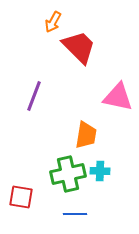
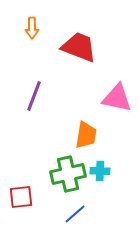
orange arrow: moved 21 px left, 6 px down; rotated 30 degrees counterclockwise
red trapezoid: rotated 24 degrees counterclockwise
pink triangle: moved 1 px left, 1 px down
red square: rotated 15 degrees counterclockwise
blue line: rotated 40 degrees counterclockwise
